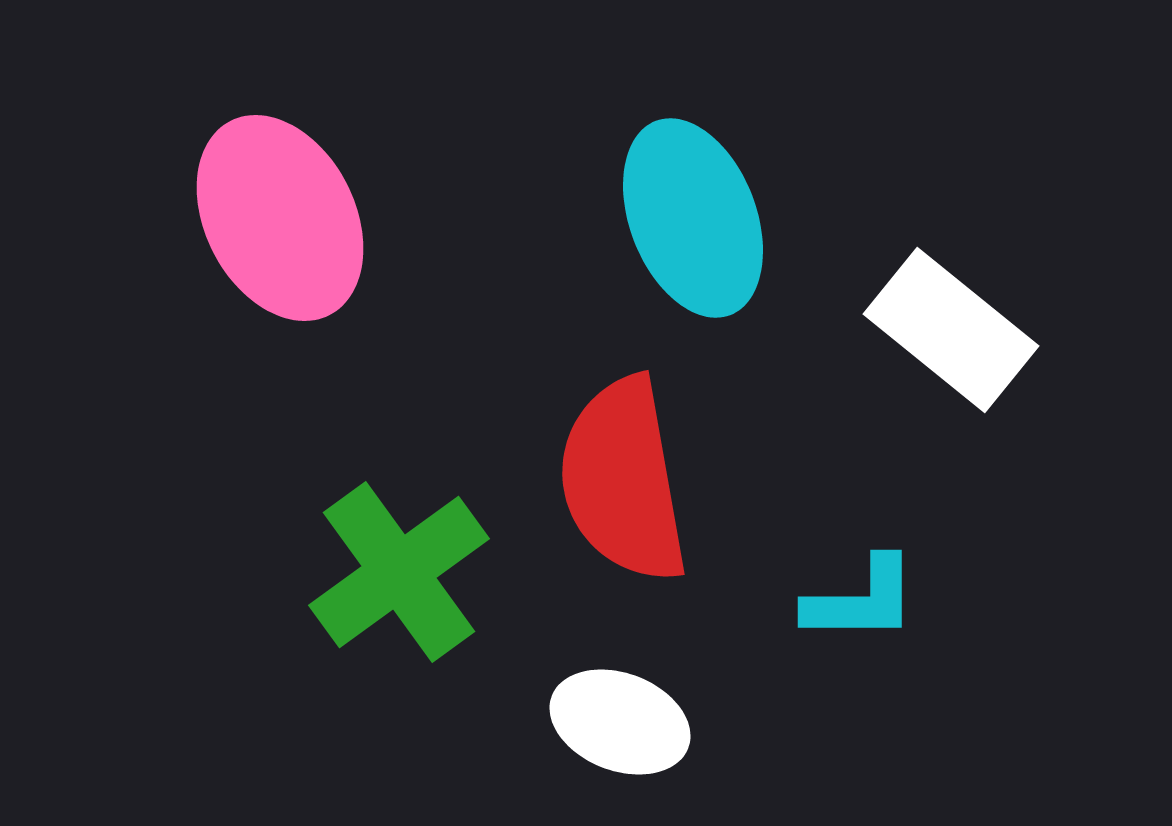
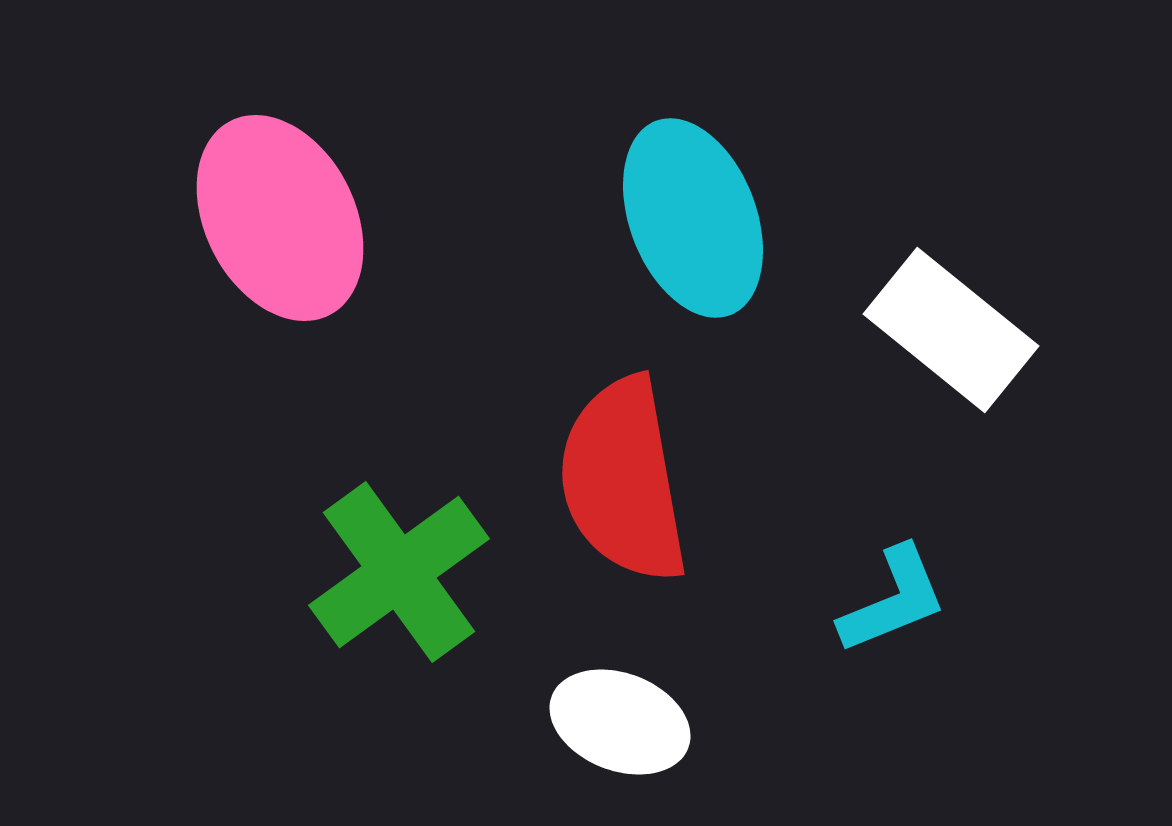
cyan L-shape: moved 32 px right; rotated 22 degrees counterclockwise
